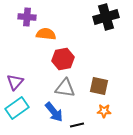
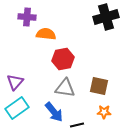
orange star: moved 1 px down
